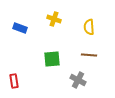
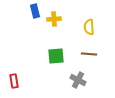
yellow cross: rotated 24 degrees counterclockwise
blue rectangle: moved 15 px right, 17 px up; rotated 56 degrees clockwise
brown line: moved 1 px up
green square: moved 4 px right, 3 px up
